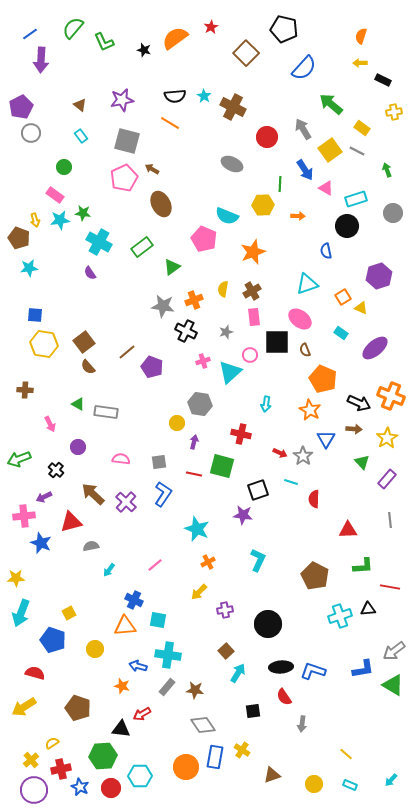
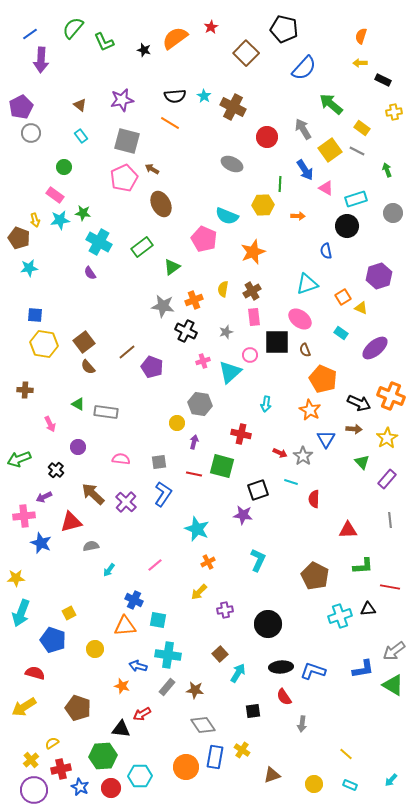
brown square at (226, 651): moved 6 px left, 3 px down
